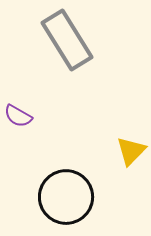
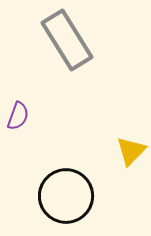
purple semicircle: rotated 100 degrees counterclockwise
black circle: moved 1 px up
